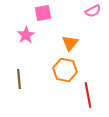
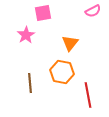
orange hexagon: moved 3 px left, 2 px down
brown line: moved 11 px right, 4 px down
